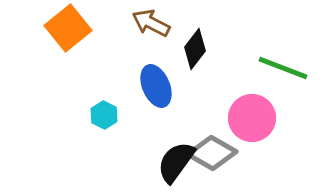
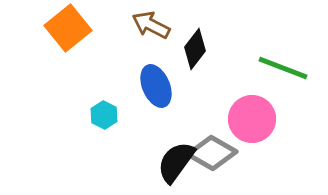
brown arrow: moved 2 px down
pink circle: moved 1 px down
